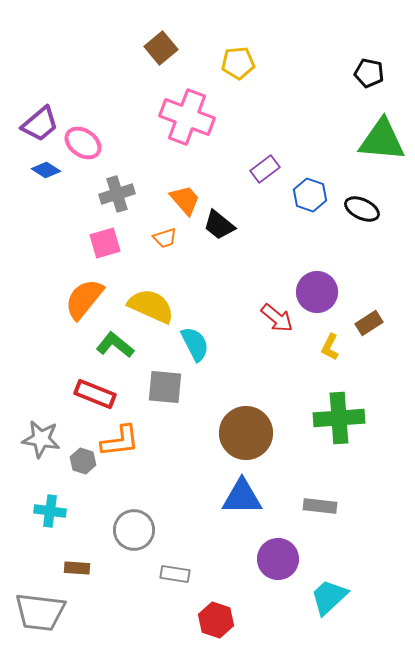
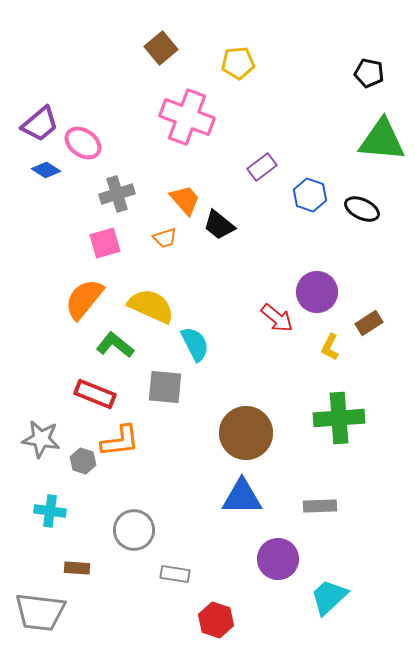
purple rectangle at (265, 169): moved 3 px left, 2 px up
gray rectangle at (320, 506): rotated 8 degrees counterclockwise
